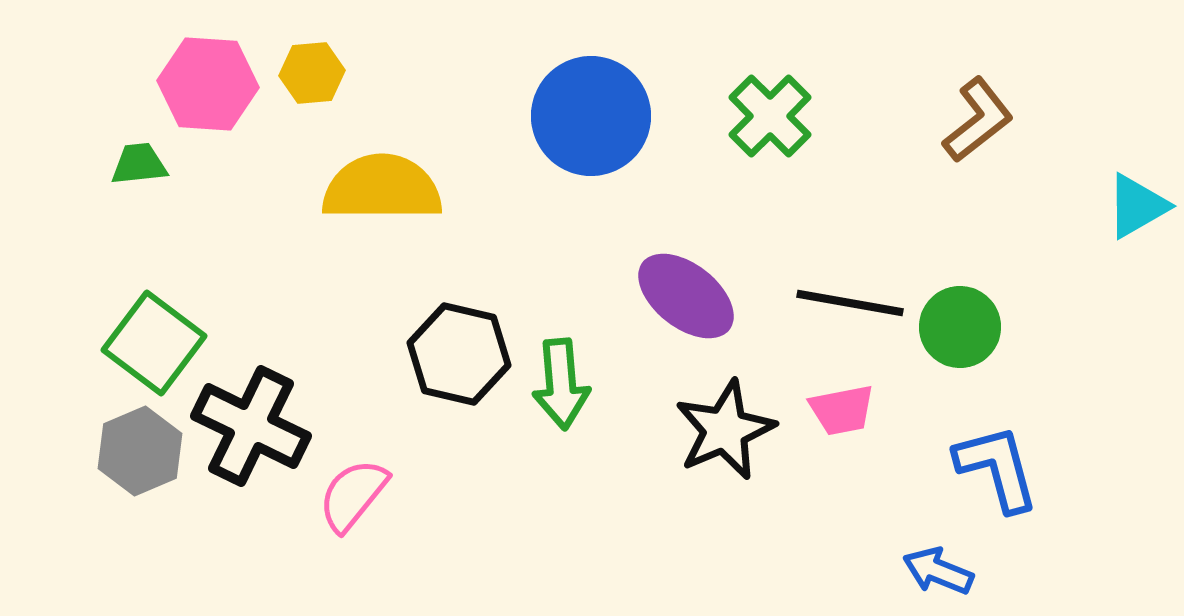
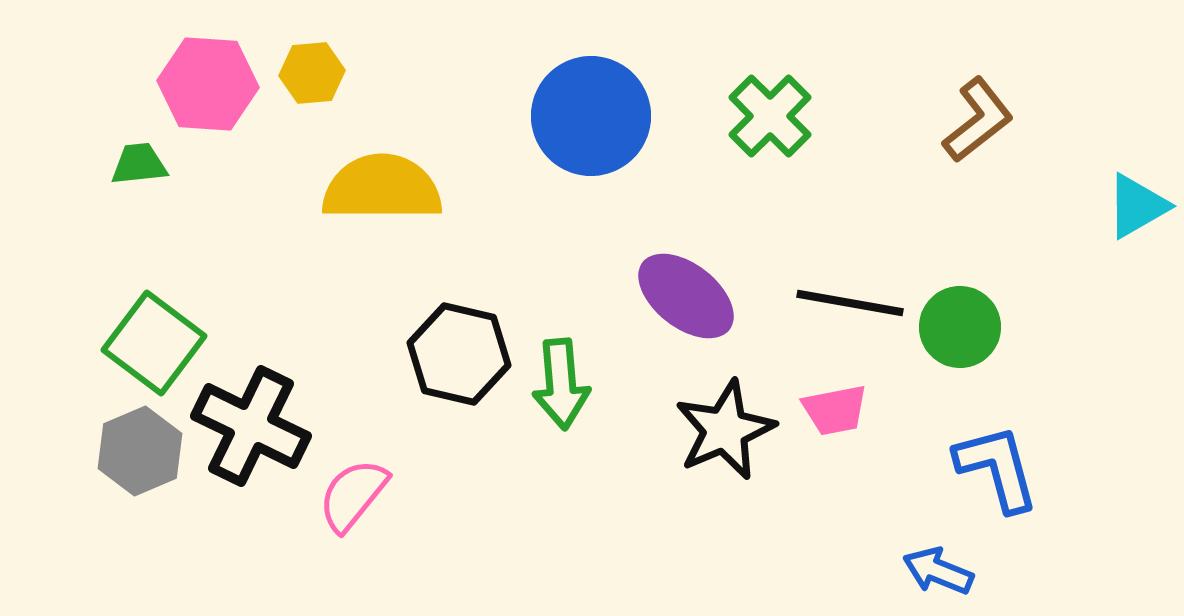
pink trapezoid: moved 7 px left
